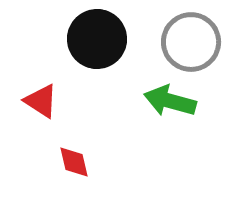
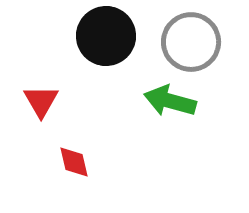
black circle: moved 9 px right, 3 px up
red triangle: rotated 27 degrees clockwise
